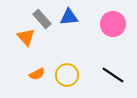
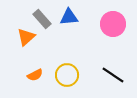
orange triangle: rotated 30 degrees clockwise
orange semicircle: moved 2 px left, 1 px down
